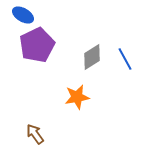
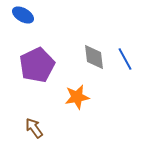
purple pentagon: moved 20 px down
gray diamond: moved 2 px right; rotated 64 degrees counterclockwise
brown arrow: moved 1 px left, 6 px up
